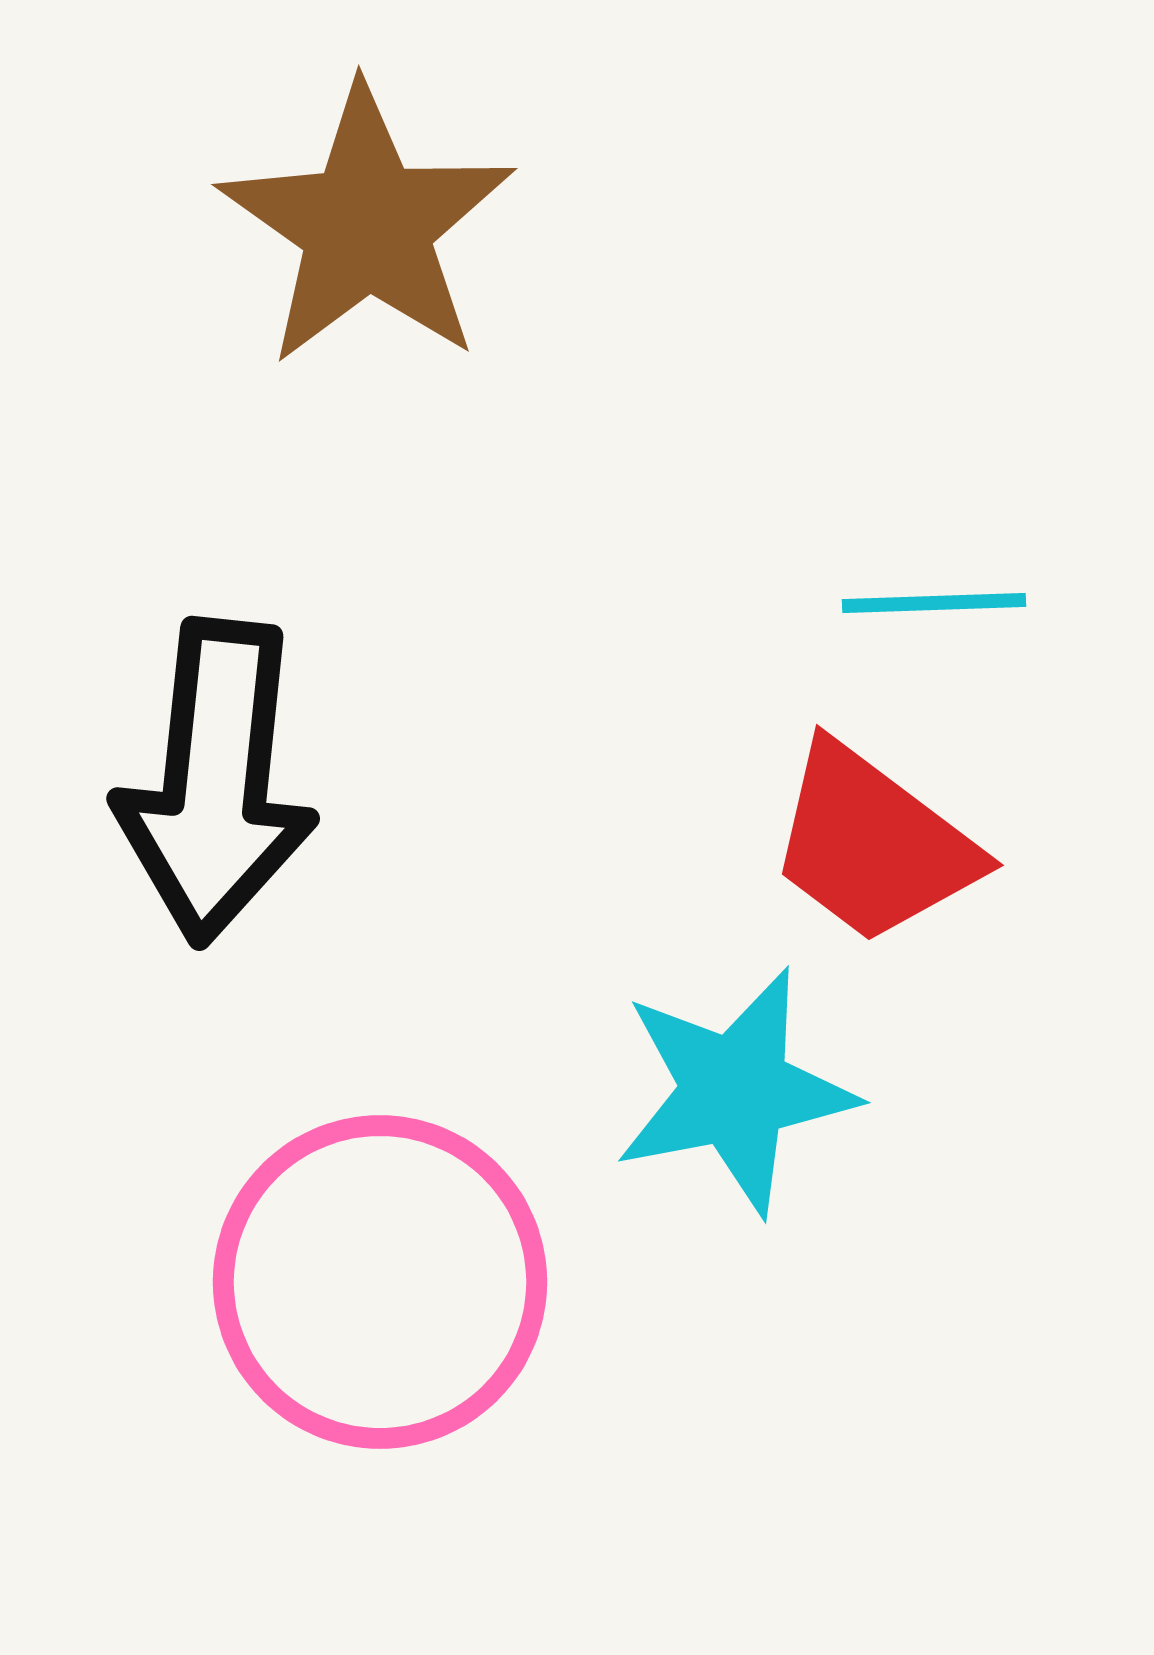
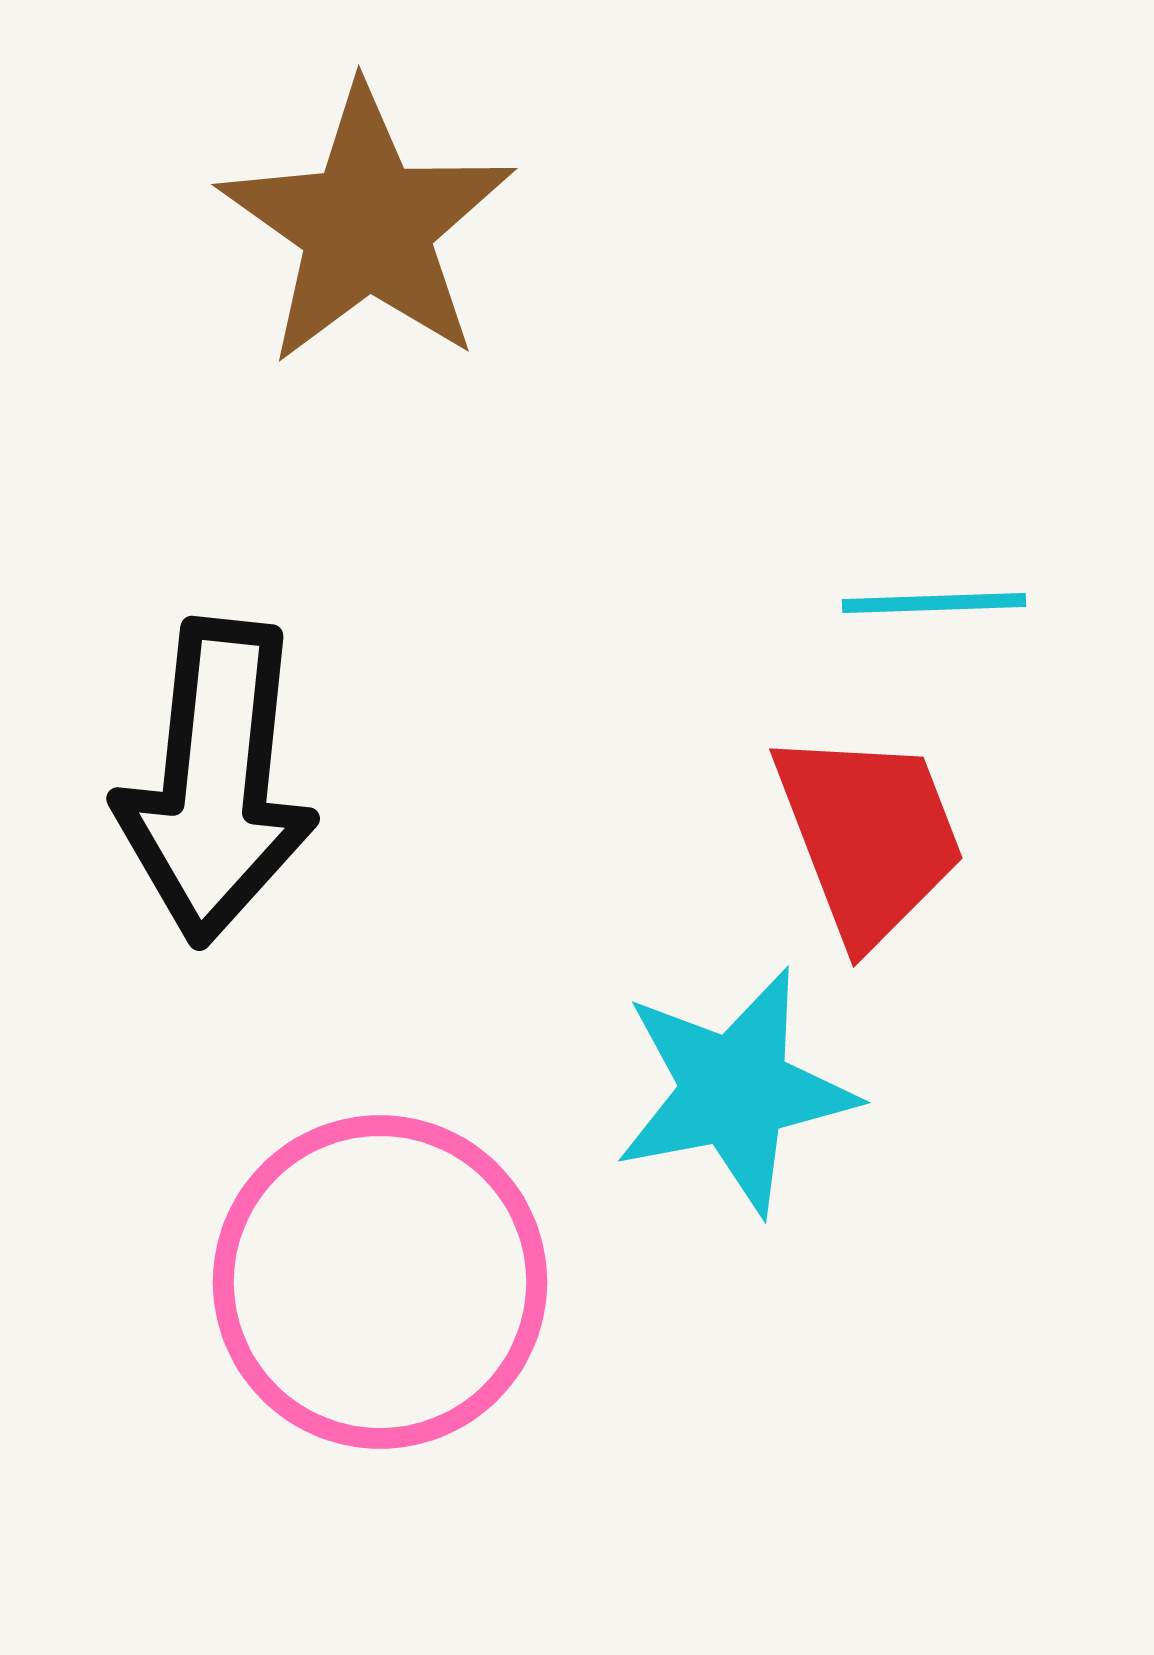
red trapezoid: moved 4 px left, 8 px up; rotated 148 degrees counterclockwise
